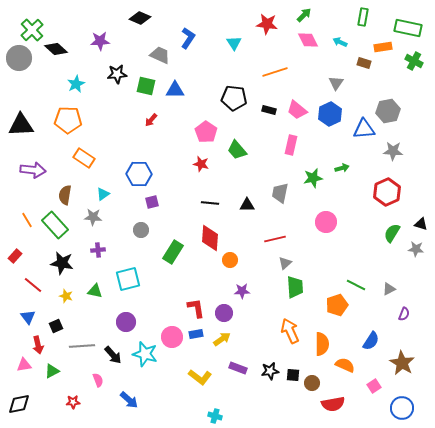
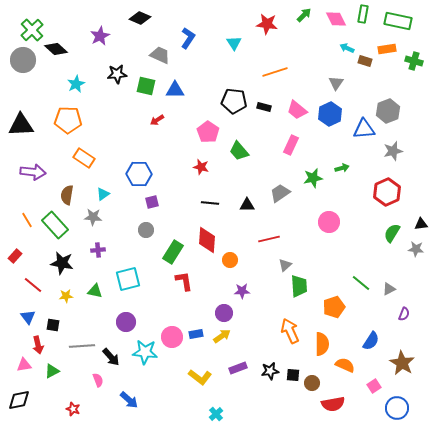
green rectangle at (363, 17): moved 3 px up
green rectangle at (408, 28): moved 10 px left, 7 px up
pink diamond at (308, 40): moved 28 px right, 21 px up
purple star at (100, 41): moved 5 px up; rotated 24 degrees counterclockwise
cyan arrow at (340, 42): moved 7 px right, 6 px down
orange rectangle at (383, 47): moved 4 px right, 2 px down
gray circle at (19, 58): moved 4 px right, 2 px down
green cross at (414, 61): rotated 12 degrees counterclockwise
brown rectangle at (364, 63): moved 1 px right, 2 px up
black pentagon at (234, 98): moved 3 px down
black rectangle at (269, 110): moved 5 px left, 3 px up
gray hexagon at (388, 111): rotated 10 degrees counterclockwise
red arrow at (151, 120): moved 6 px right; rotated 16 degrees clockwise
pink pentagon at (206, 132): moved 2 px right
pink rectangle at (291, 145): rotated 12 degrees clockwise
green trapezoid at (237, 150): moved 2 px right, 1 px down
gray star at (393, 151): rotated 18 degrees counterclockwise
red star at (201, 164): moved 3 px down
purple arrow at (33, 170): moved 2 px down
gray trapezoid at (280, 193): rotated 45 degrees clockwise
brown semicircle at (65, 195): moved 2 px right
pink circle at (326, 222): moved 3 px right
black triangle at (421, 224): rotated 24 degrees counterclockwise
gray circle at (141, 230): moved 5 px right
red diamond at (210, 238): moved 3 px left, 2 px down
red line at (275, 239): moved 6 px left
gray triangle at (285, 263): moved 2 px down
green line at (356, 285): moved 5 px right, 2 px up; rotated 12 degrees clockwise
green trapezoid at (295, 287): moved 4 px right, 1 px up
yellow star at (66, 296): rotated 24 degrees counterclockwise
orange pentagon at (337, 305): moved 3 px left, 2 px down
red L-shape at (196, 308): moved 12 px left, 27 px up
black square at (56, 326): moved 3 px left, 1 px up; rotated 32 degrees clockwise
yellow arrow at (222, 339): moved 3 px up
cyan star at (145, 354): moved 2 px up; rotated 10 degrees counterclockwise
black arrow at (113, 355): moved 2 px left, 2 px down
purple rectangle at (238, 368): rotated 42 degrees counterclockwise
red star at (73, 402): moved 7 px down; rotated 24 degrees clockwise
black diamond at (19, 404): moved 4 px up
blue circle at (402, 408): moved 5 px left
cyan cross at (215, 416): moved 1 px right, 2 px up; rotated 32 degrees clockwise
